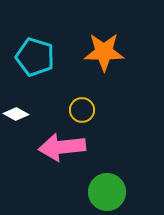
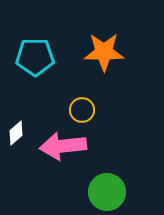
cyan pentagon: rotated 18 degrees counterclockwise
white diamond: moved 19 px down; rotated 70 degrees counterclockwise
pink arrow: moved 1 px right, 1 px up
